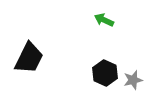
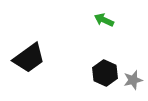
black trapezoid: rotated 28 degrees clockwise
